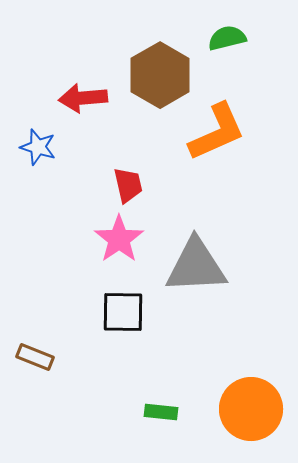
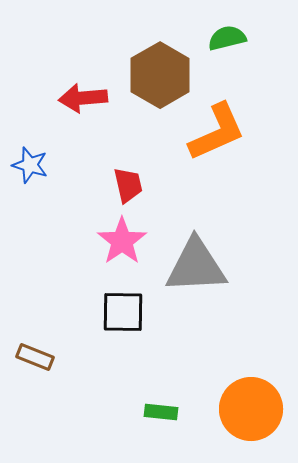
blue star: moved 8 px left, 18 px down
pink star: moved 3 px right, 2 px down
